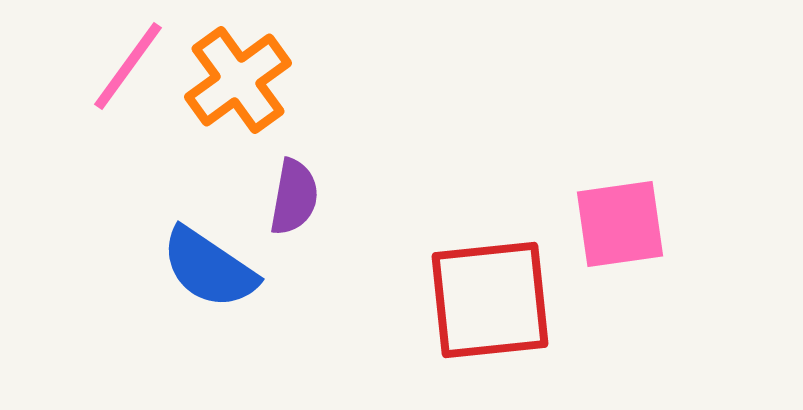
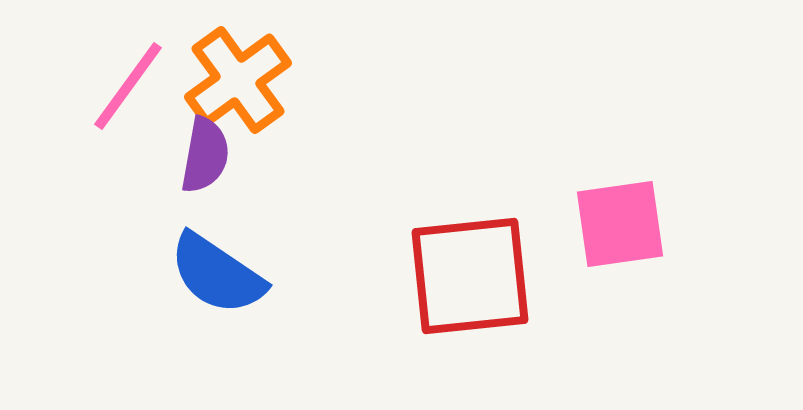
pink line: moved 20 px down
purple semicircle: moved 89 px left, 42 px up
blue semicircle: moved 8 px right, 6 px down
red square: moved 20 px left, 24 px up
